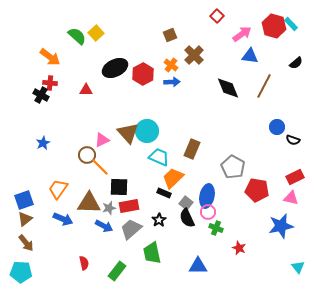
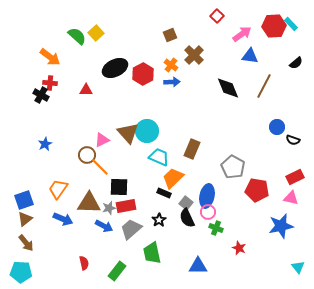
red hexagon at (274, 26): rotated 20 degrees counterclockwise
blue star at (43, 143): moved 2 px right, 1 px down
red rectangle at (129, 206): moved 3 px left
